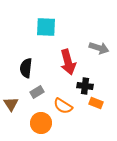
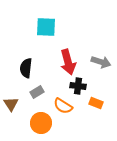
gray arrow: moved 2 px right, 14 px down
black cross: moved 7 px left
